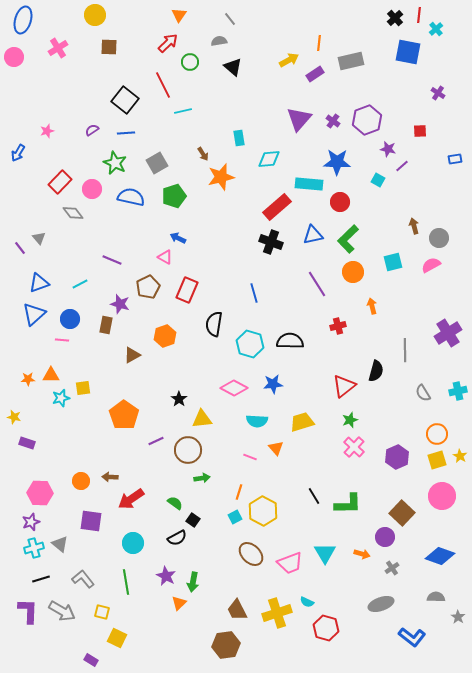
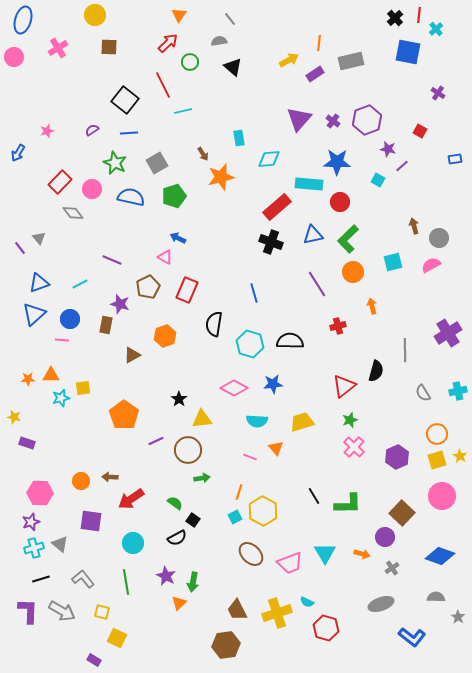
red square at (420, 131): rotated 32 degrees clockwise
blue line at (126, 133): moved 3 px right
purple rectangle at (91, 660): moved 3 px right
